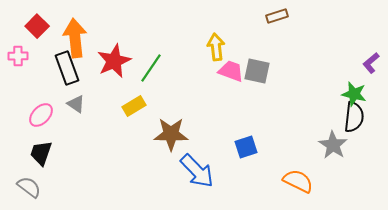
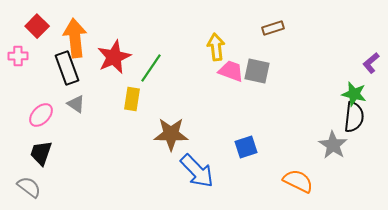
brown rectangle: moved 4 px left, 12 px down
red star: moved 4 px up
yellow rectangle: moved 2 px left, 7 px up; rotated 50 degrees counterclockwise
